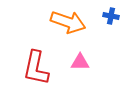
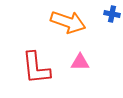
blue cross: moved 1 px right, 2 px up
red L-shape: rotated 18 degrees counterclockwise
